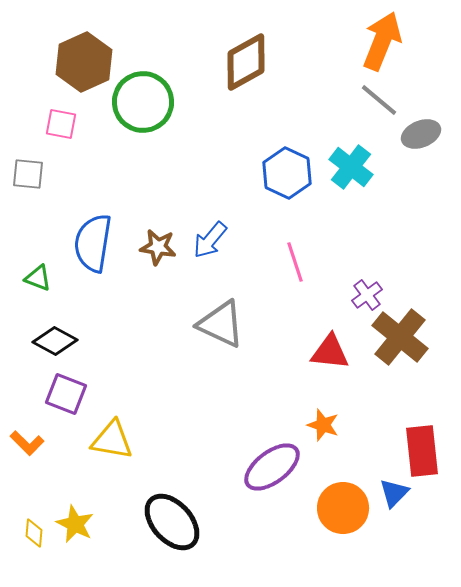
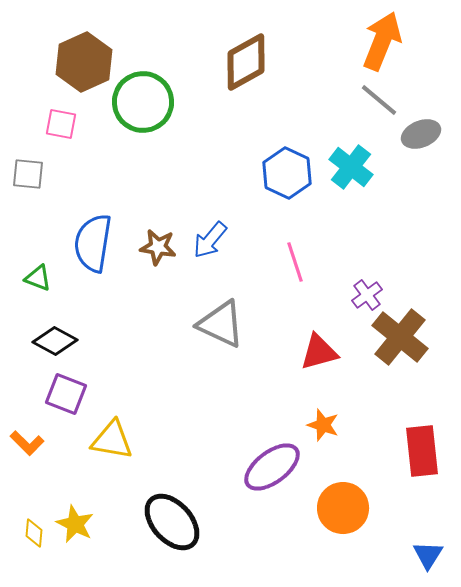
red triangle: moved 11 px left; rotated 21 degrees counterclockwise
blue triangle: moved 34 px right, 62 px down; rotated 12 degrees counterclockwise
